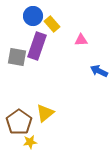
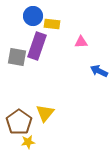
yellow rectangle: rotated 42 degrees counterclockwise
pink triangle: moved 2 px down
yellow triangle: rotated 12 degrees counterclockwise
yellow star: moved 2 px left
